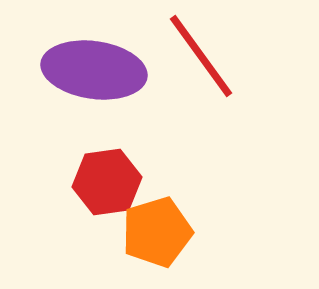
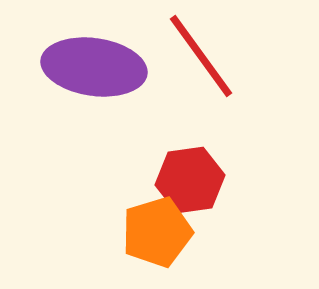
purple ellipse: moved 3 px up
red hexagon: moved 83 px right, 2 px up
